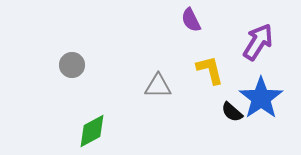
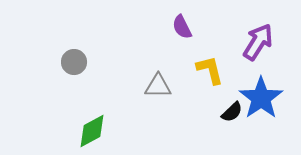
purple semicircle: moved 9 px left, 7 px down
gray circle: moved 2 px right, 3 px up
black semicircle: rotated 85 degrees counterclockwise
